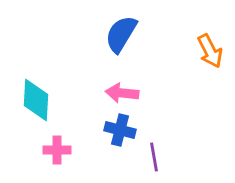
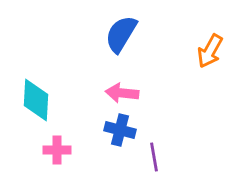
orange arrow: rotated 56 degrees clockwise
